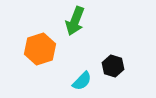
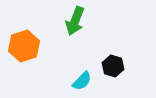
orange hexagon: moved 16 px left, 3 px up
